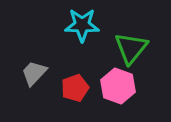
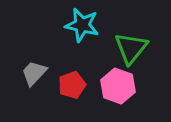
cyan star: rotated 12 degrees clockwise
red pentagon: moved 3 px left, 3 px up
